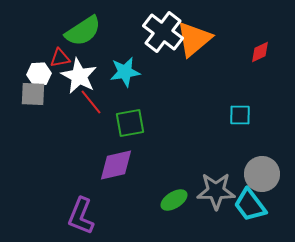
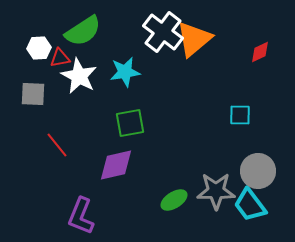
white hexagon: moved 26 px up
red line: moved 34 px left, 43 px down
gray circle: moved 4 px left, 3 px up
